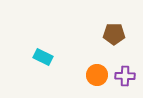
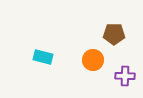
cyan rectangle: rotated 12 degrees counterclockwise
orange circle: moved 4 px left, 15 px up
